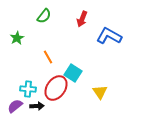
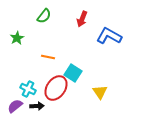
orange line: rotated 48 degrees counterclockwise
cyan cross: rotated 21 degrees clockwise
